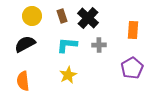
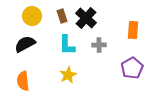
black cross: moved 2 px left
cyan L-shape: rotated 95 degrees counterclockwise
